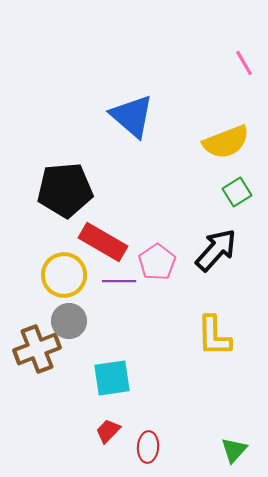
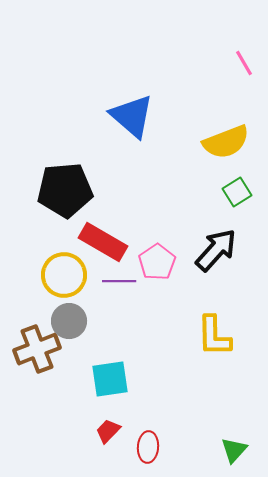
cyan square: moved 2 px left, 1 px down
